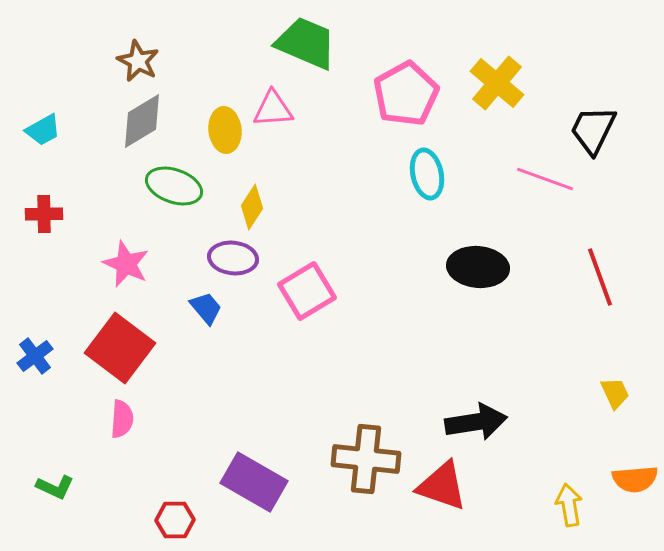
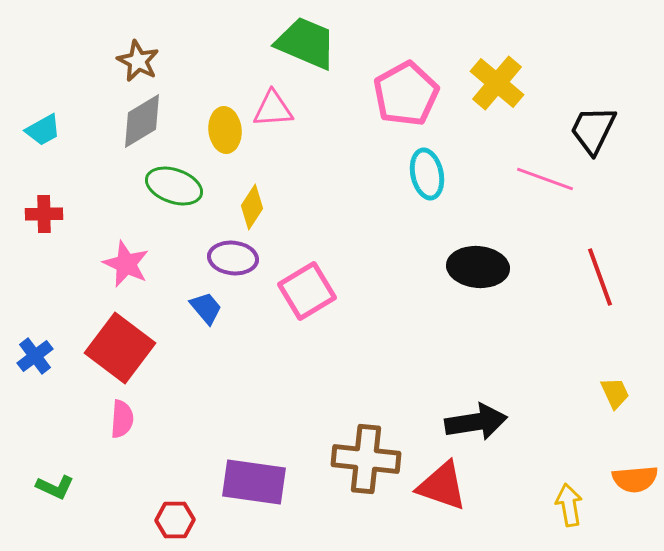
purple rectangle: rotated 22 degrees counterclockwise
